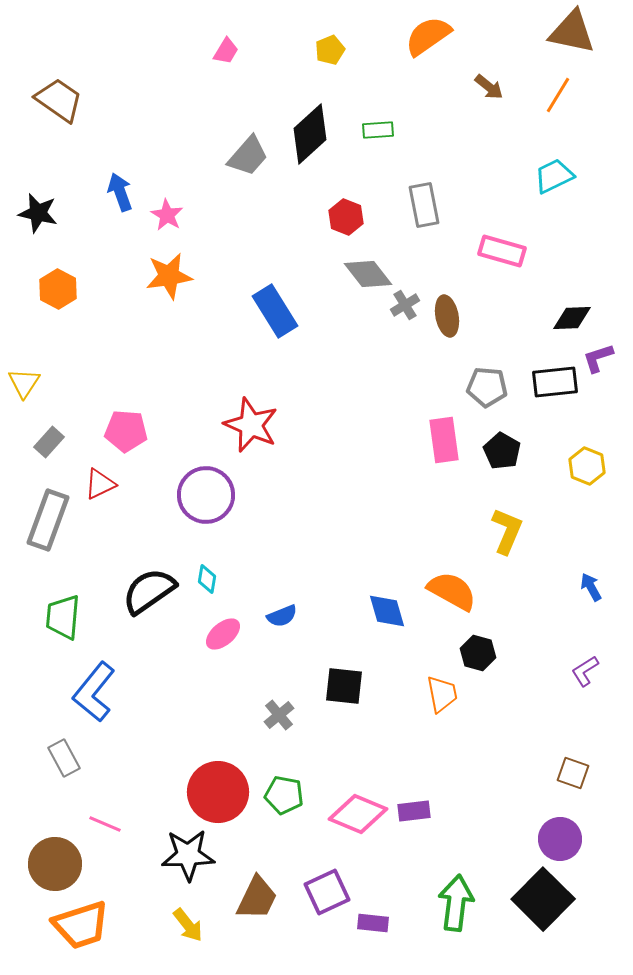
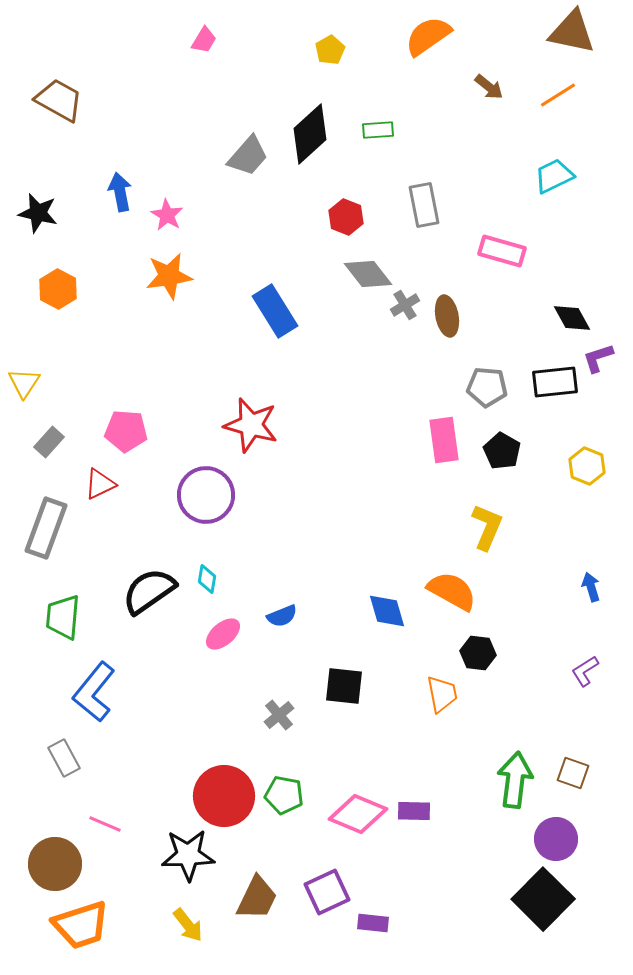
yellow pentagon at (330, 50): rotated 8 degrees counterclockwise
pink trapezoid at (226, 51): moved 22 px left, 11 px up
orange line at (558, 95): rotated 27 degrees clockwise
brown trapezoid at (59, 100): rotated 6 degrees counterclockwise
blue arrow at (120, 192): rotated 9 degrees clockwise
black diamond at (572, 318): rotated 63 degrees clockwise
red star at (251, 425): rotated 8 degrees counterclockwise
gray rectangle at (48, 520): moved 2 px left, 8 px down
yellow L-shape at (507, 531): moved 20 px left, 4 px up
blue arrow at (591, 587): rotated 12 degrees clockwise
black hexagon at (478, 653): rotated 8 degrees counterclockwise
red circle at (218, 792): moved 6 px right, 4 px down
purple rectangle at (414, 811): rotated 8 degrees clockwise
purple circle at (560, 839): moved 4 px left
green arrow at (456, 903): moved 59 px right, 123 px up
